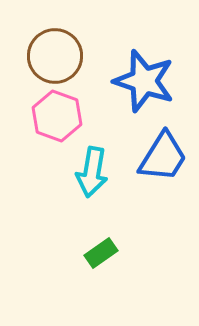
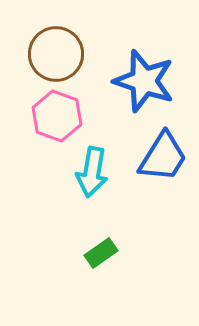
brown circle: moved 1 px right, 2 px up
